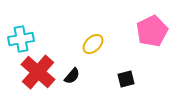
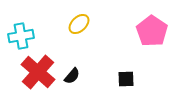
pink pentagon: rotated 12 degrees counterclockwise
cyan cross: moved 3 px up
yellow ellipse: moved 14 px left, 20 px up
black square: rotated 12 degrees clockwise
